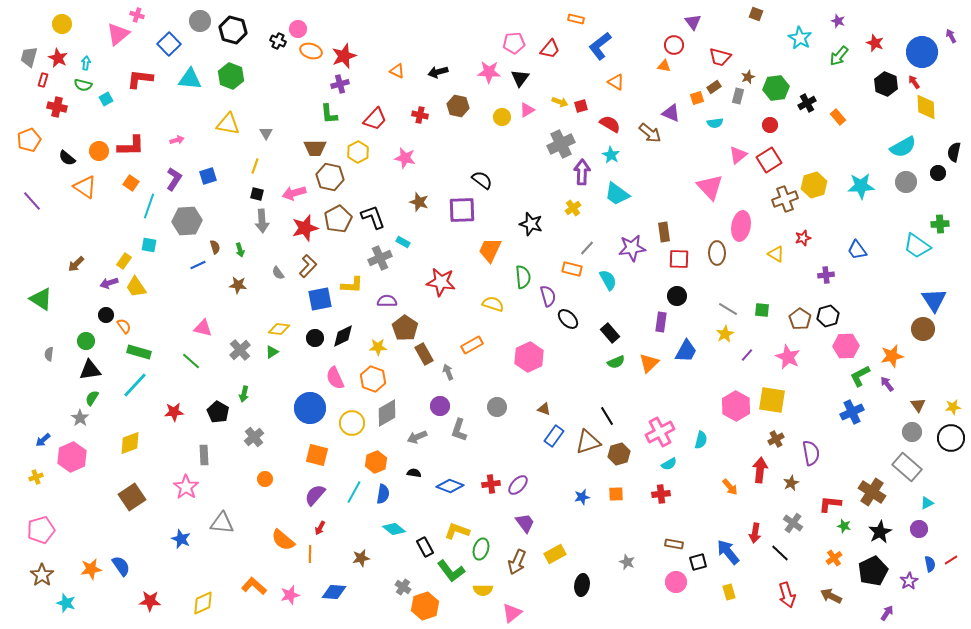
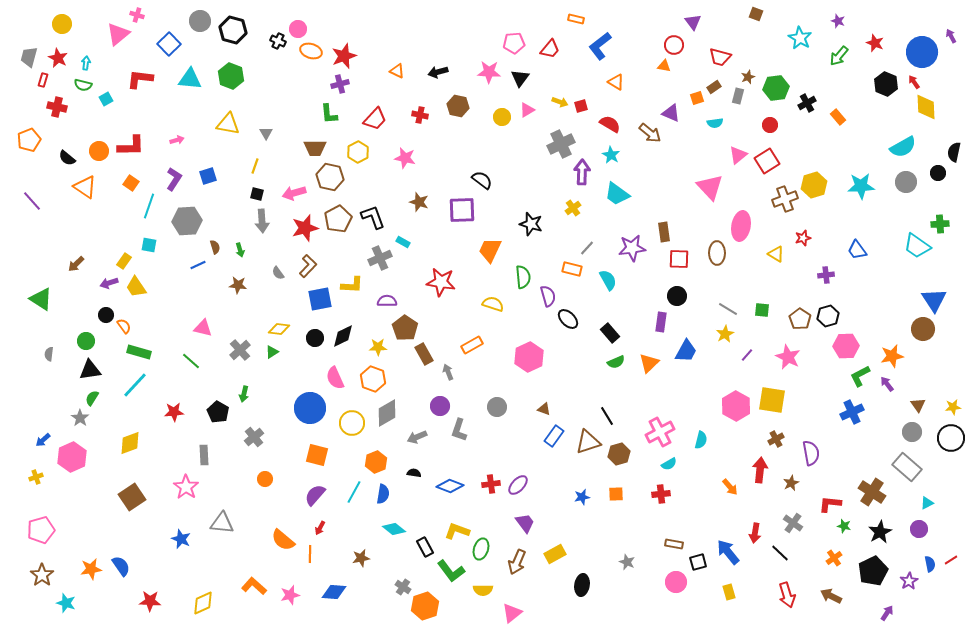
red square at (769, 160): moved 2 px left, 1 px down
